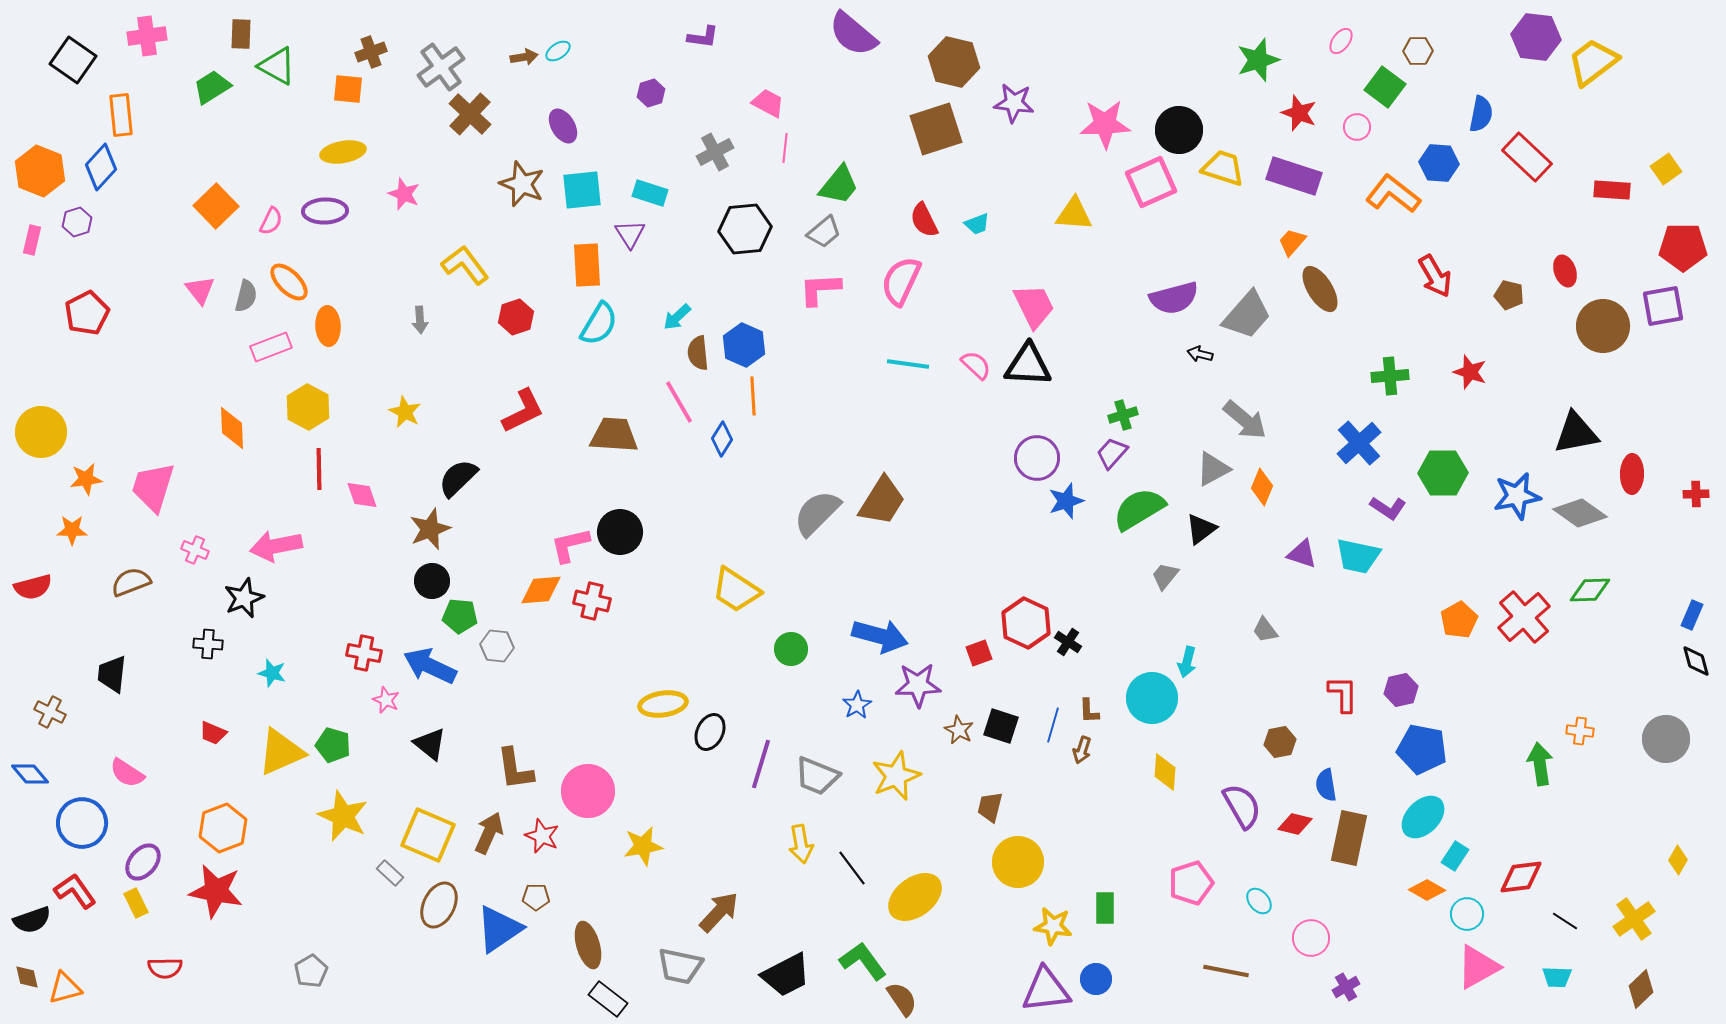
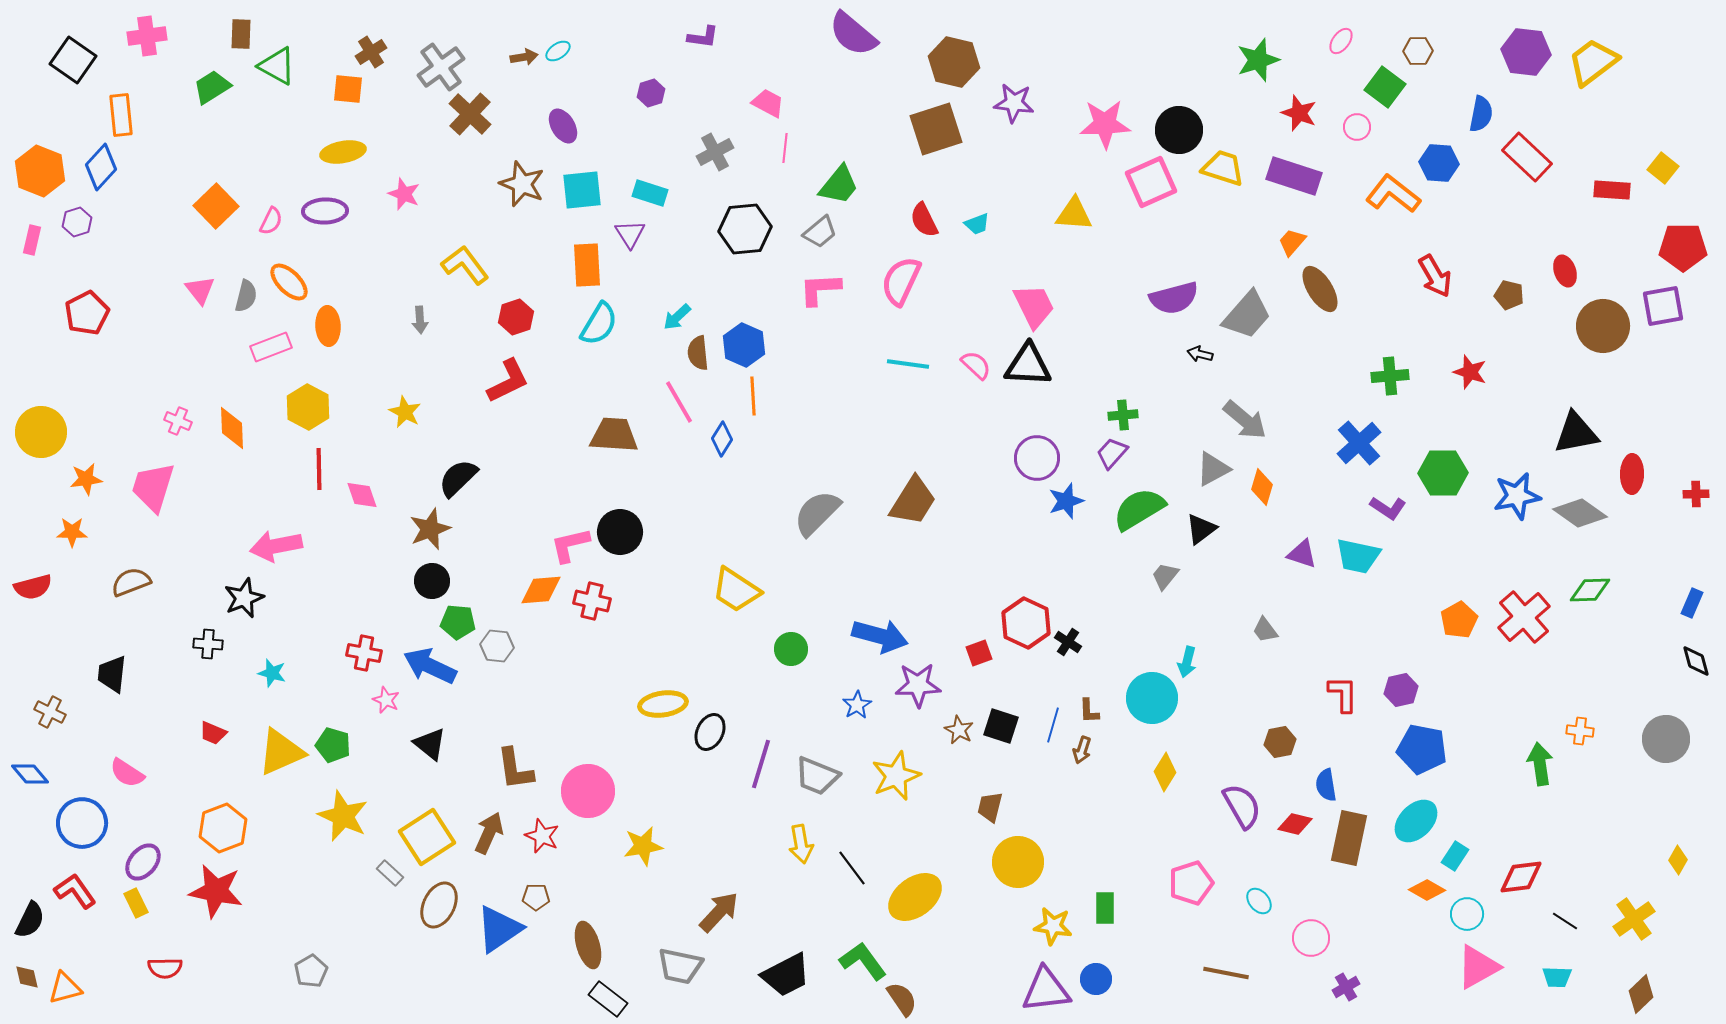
purple hexagon at (1536, 37): moved 10 px left, 15 px down
brown cross at (371, 52): rotated 12 degrees counterclockwise
yellow square at (1666, 169): moved 3 px left, 1 px up; rotated 16 degrees counterclockwise
gray trapezoid at (824, 232): moved 4 px left
red L-shape at (523, 411): moved 15 px left, 30 px up
green cross at (1123, 415): rotated 12 degrees clockwise
orange diamond at (1262, 487): rotated 6 degrees counterclockwise
brown trapezoid at (882, 501): moved 31 px right
orange star at (72, 530): moved 2 px down
pink cross at (195, 550): moved 17 px left, 129 px up
blue rectangle at (1692, 615): moved 12 px up
green pentagon at (460, 616): moved 2 px left, 6 px down
yellow diamond at (1165, 772): rotated 27 degrees clockwise
cyan ellipse at (1423, 817): moved 7 px left, 4 px down
yellow square at (428, 835): moved 1 px left, 2 px down; rotated 34 degrees clockwise
black semicircle at (32, 920): moved 2 px left; rotated 45 degrees counterclockwise
brown line at (1226, 971): moved 2 px down
brown diamond at (1641, 989): moved 5 px down
